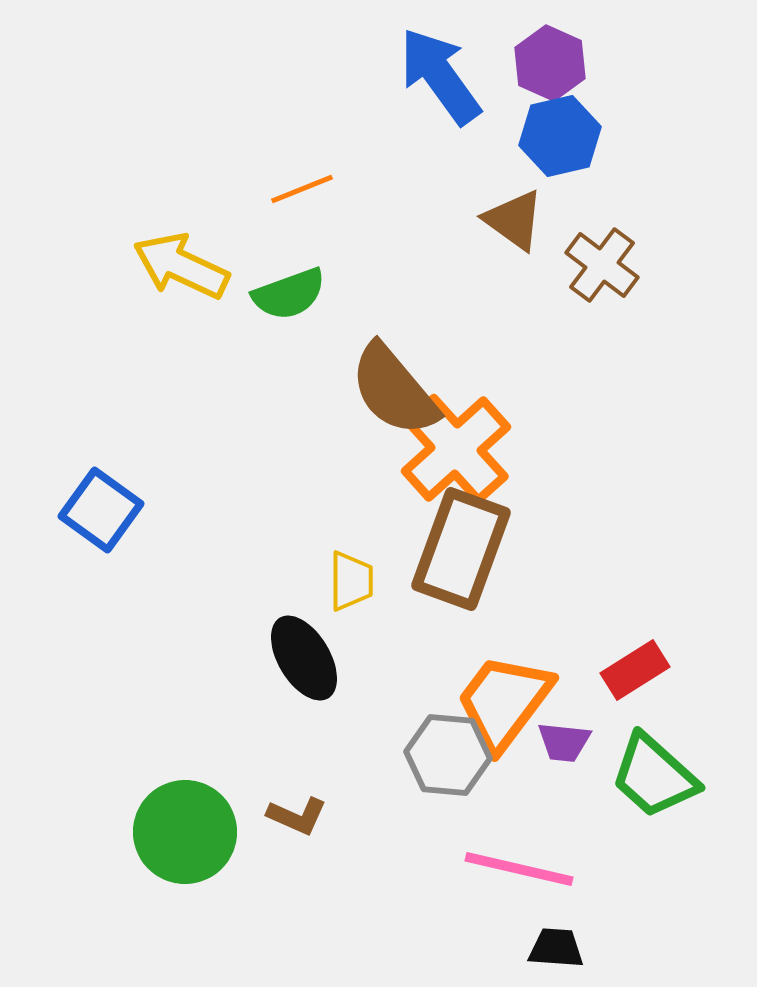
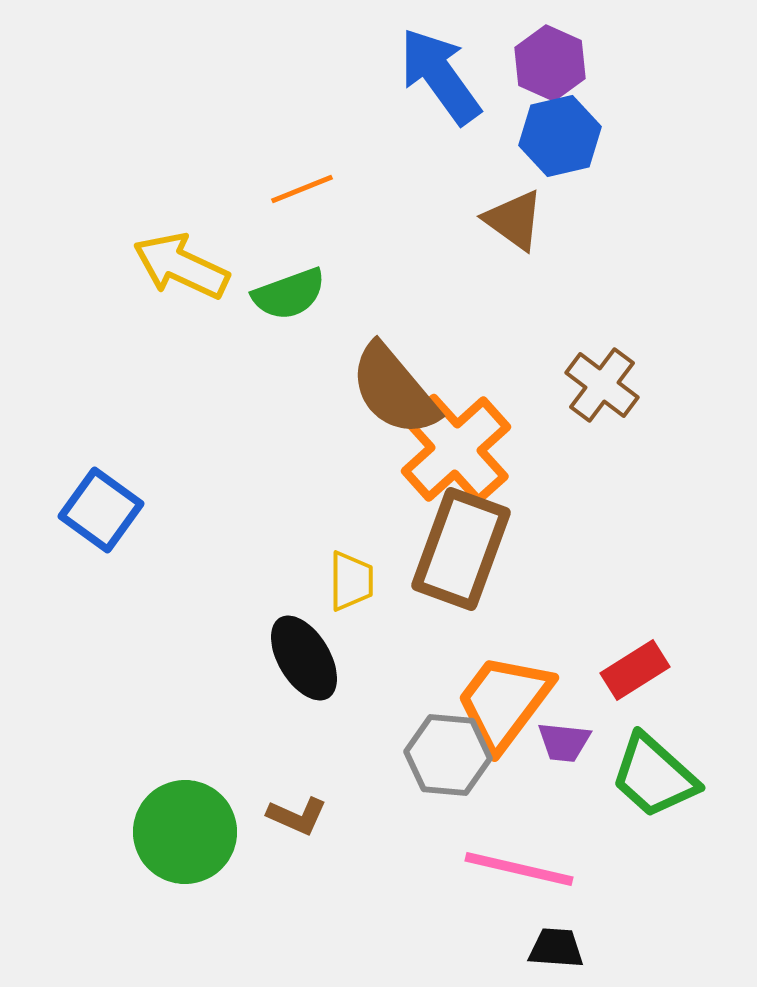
brown cross: moved 120 px down
